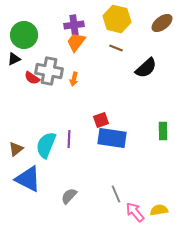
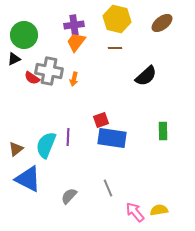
brown line: moved 1 px left; rotated 24 degrees counterclockwise
black semicircle: moved 8 px down
purple line: moved 1 px left, 2 px up
gray line: moved 8 px left, 6 px up
